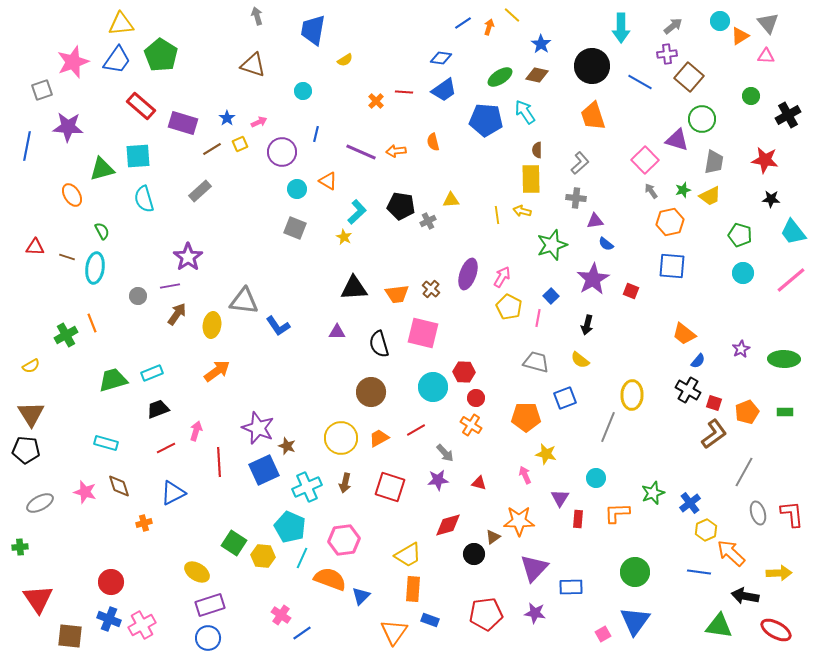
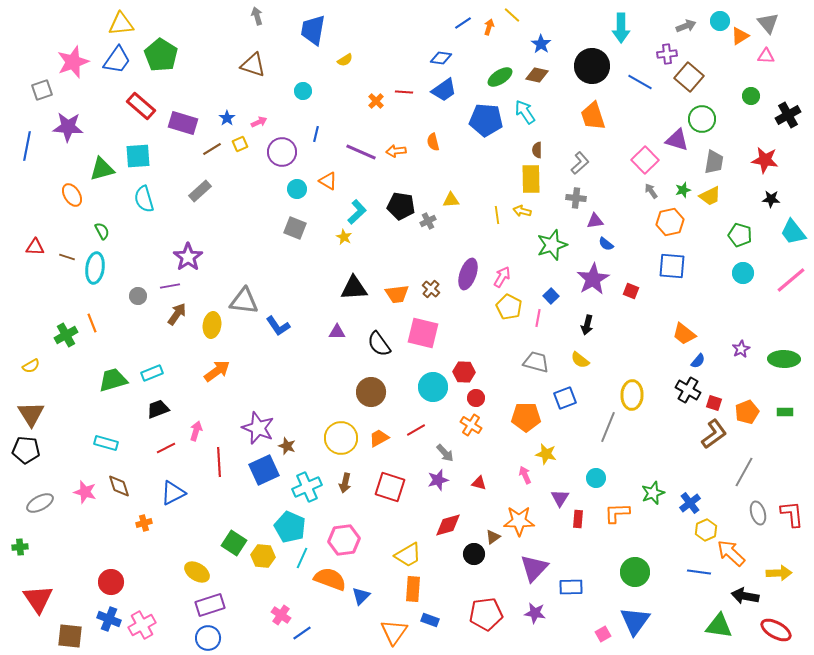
gray arrow at (673, 26): moved 13 px right; rotated 18 degrees clockwise
black semicircle at (379, 344): rotated 20 degrees counterclockwise
purple star at (438, 480): rotated 10 degrees counterclockwise
